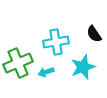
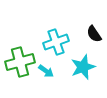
cyan cross: rotated 10 degrees counterclockwise
green cross: moved 2 px right, 1 px up; rotated 8 degrees clockwise
cyan arrow: moved 1 px up; rotated 126 degrees counterclockwise
